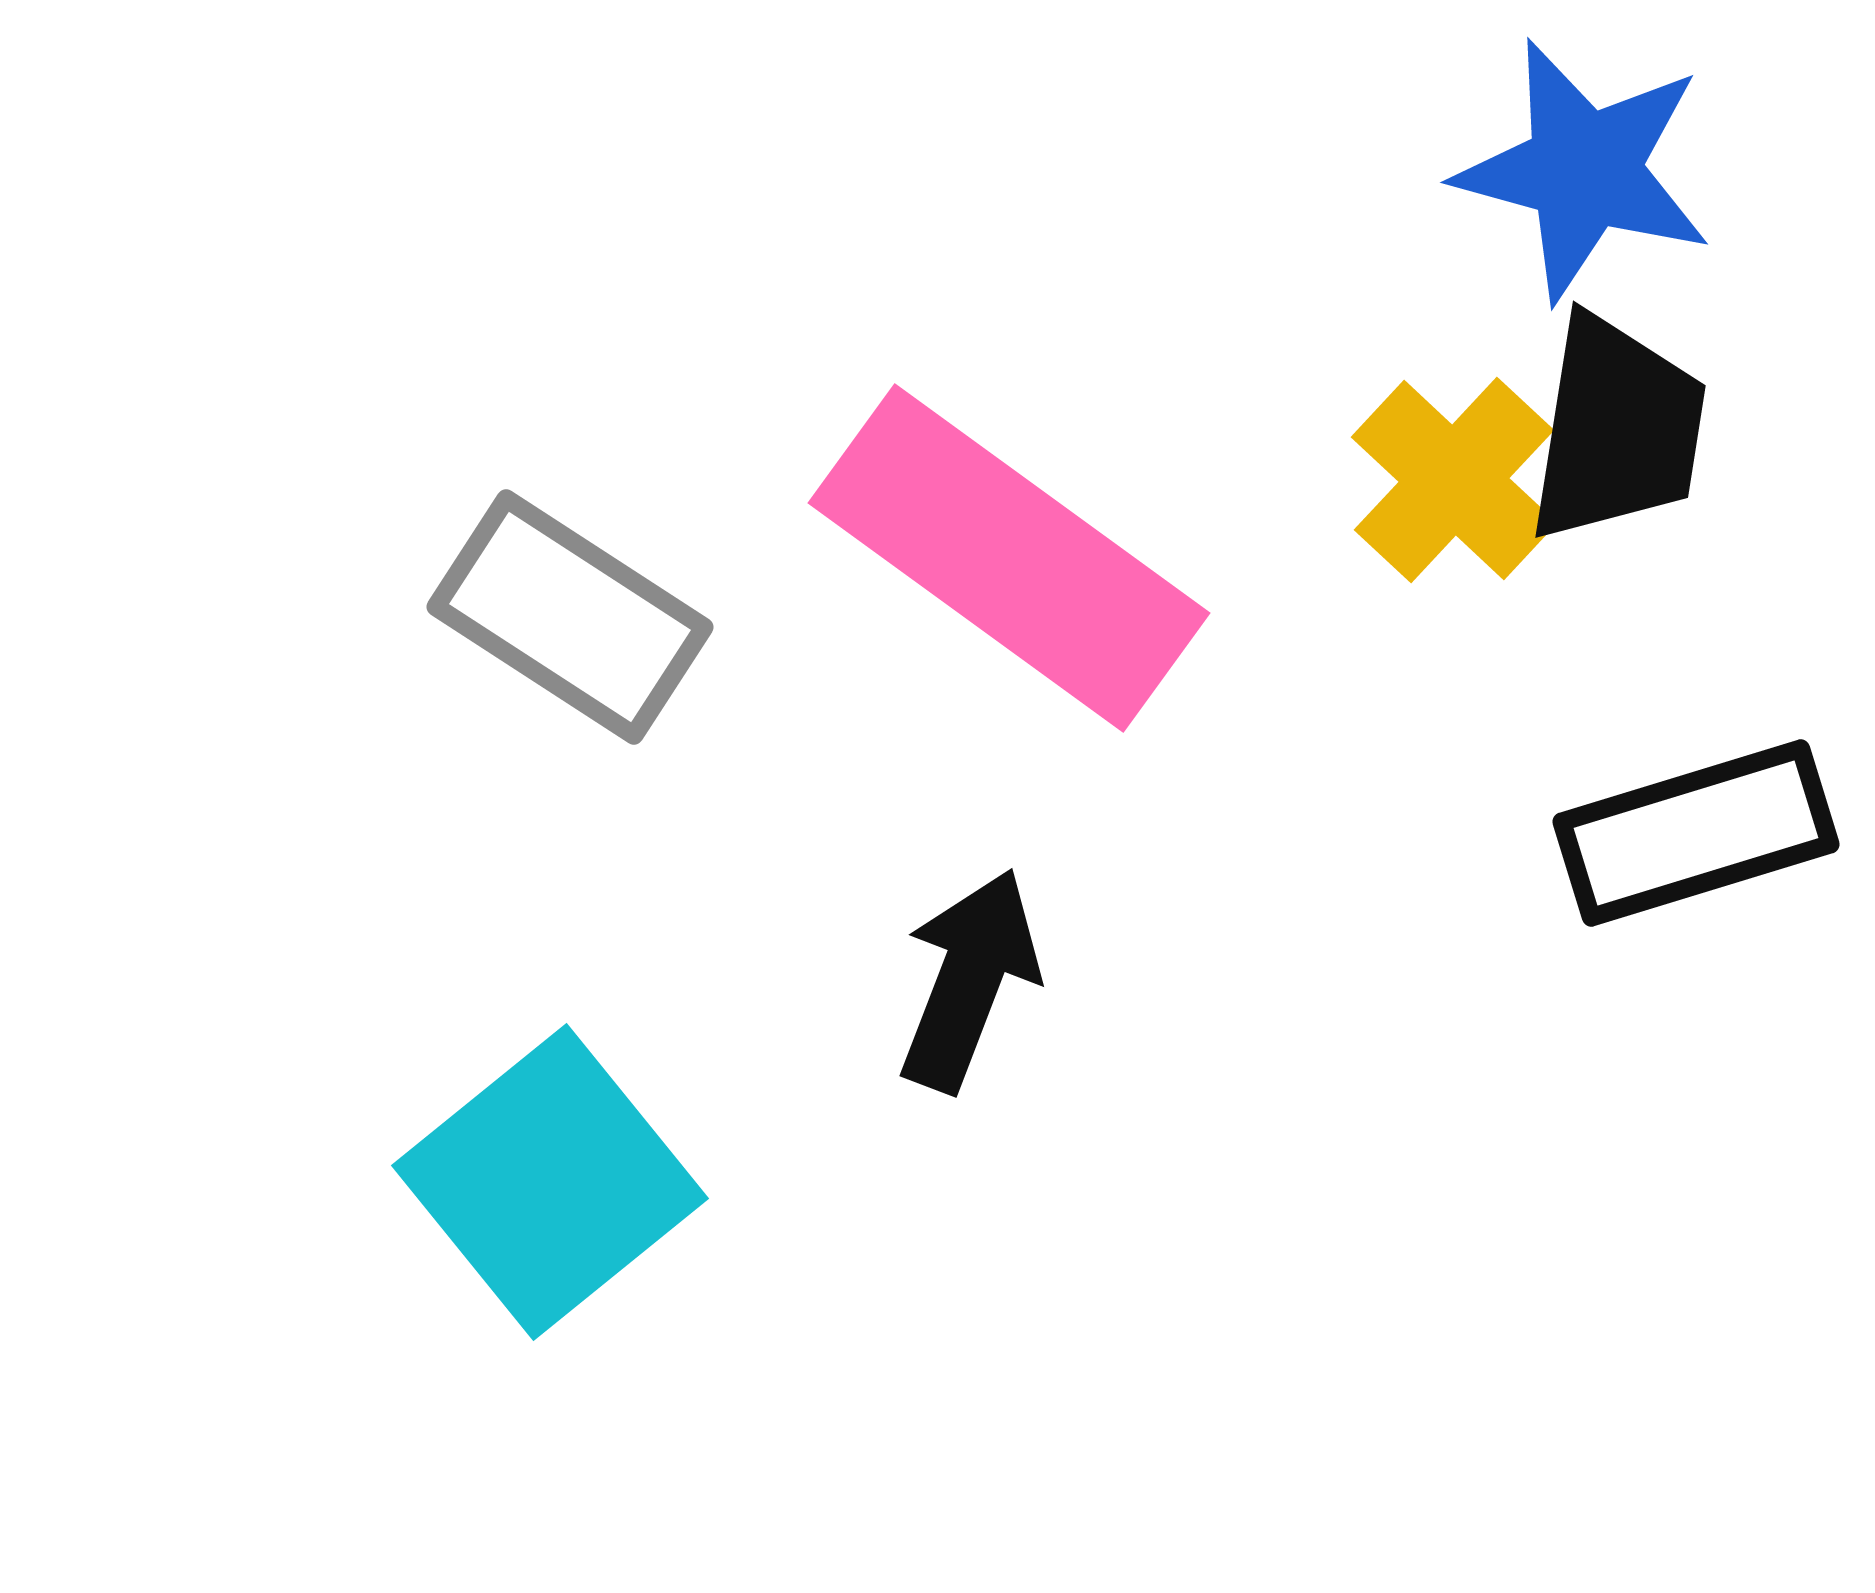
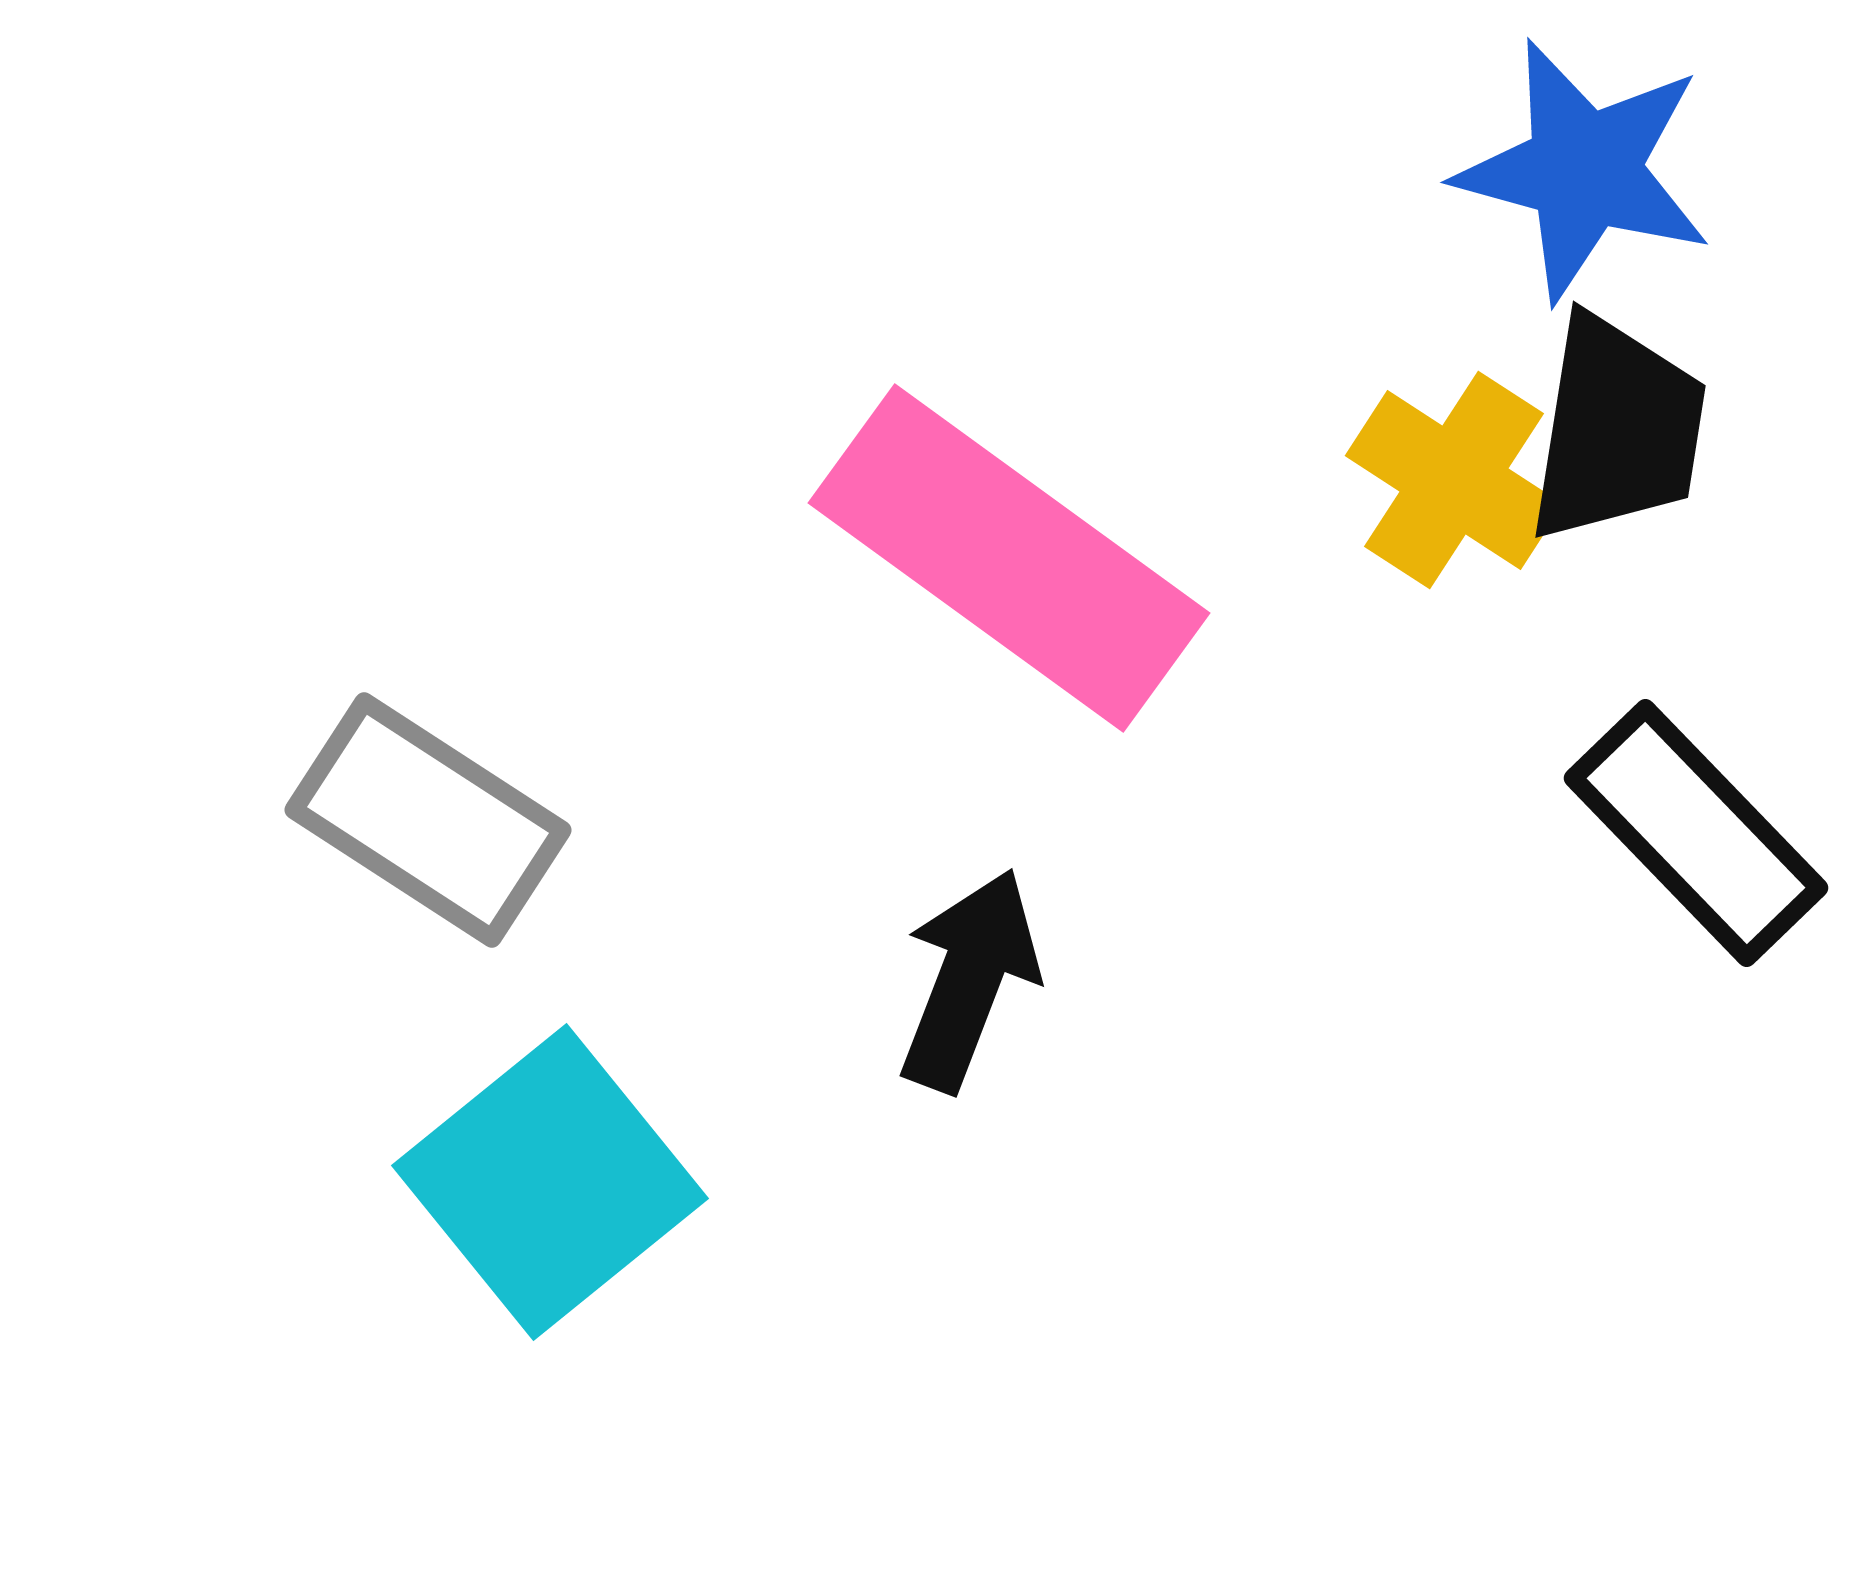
yellow cross: rotated 10 degrees counterclockwise
gray rectangle: moved 142 px left, 203 px down
black rectangle: rotated 63 degrees clockwise
